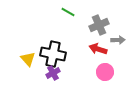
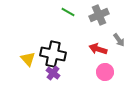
gray cross: moved 10 px up
gray arrow: moved 1 px right; rotated 56 degrees clockwise
purple cross: rotated 24 degrees counterclockwise
